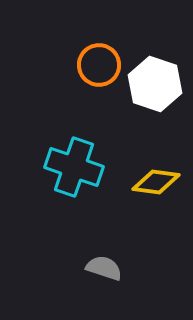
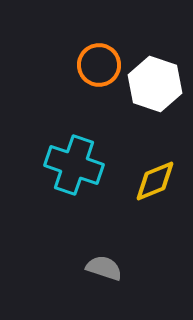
cyan cross: moved 2 px up
yellow diamond: moved 1 px left, 1 px up; rotated 30 degrees counterclockwise
